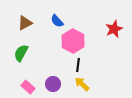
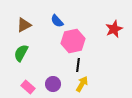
brown triangle: moved 1 px left, 2 px down
pink hexagon: rotated 20 degrees clockwise
yellow arrow: rotated 77 degrees clockwise
